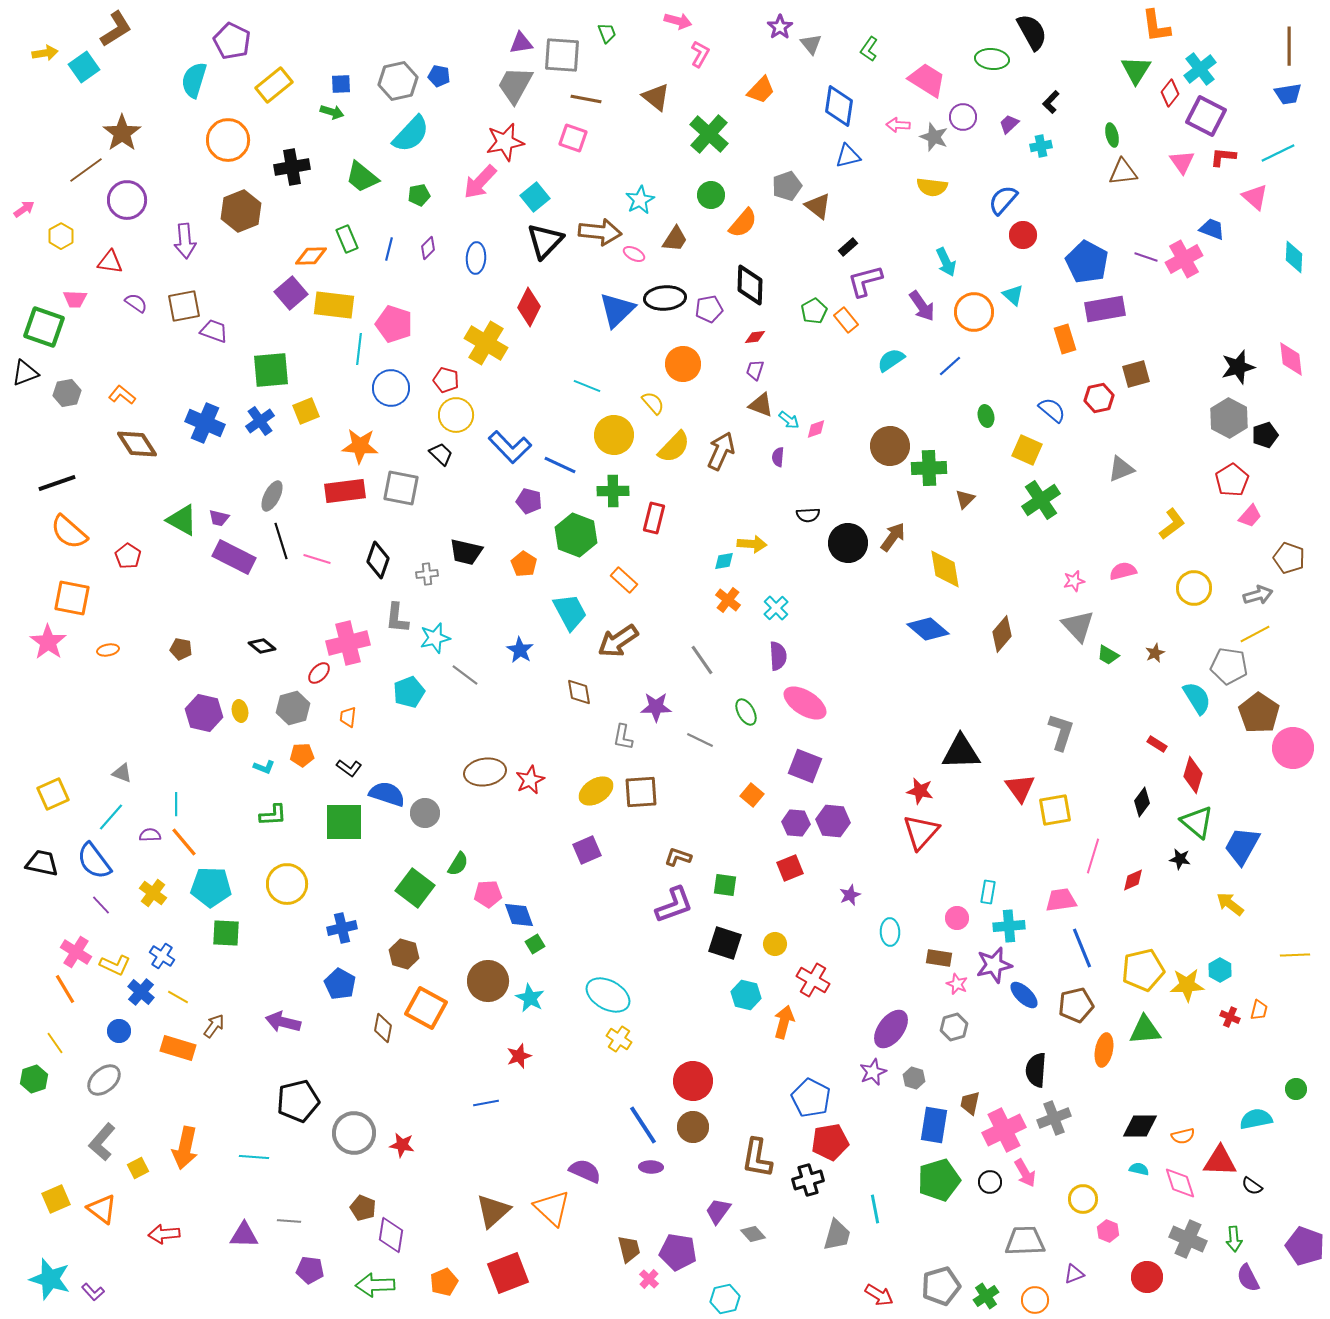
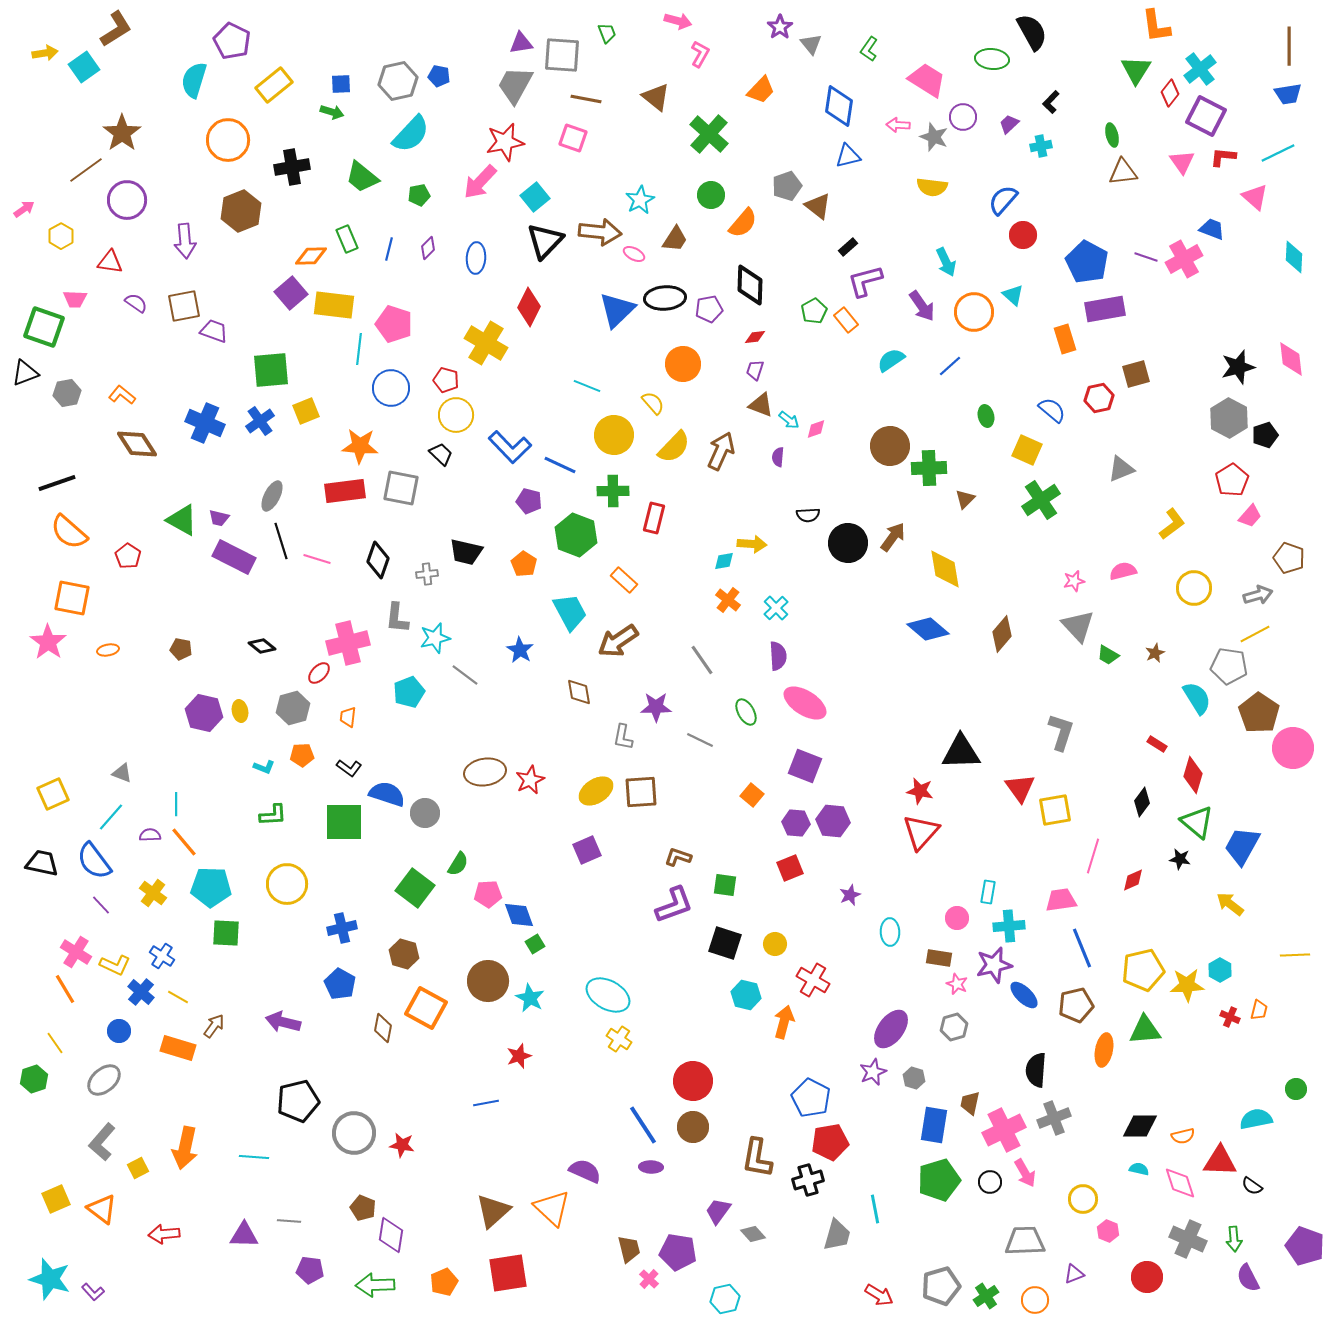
red square at (508, 1273): rotated 12 degrees clockwise
